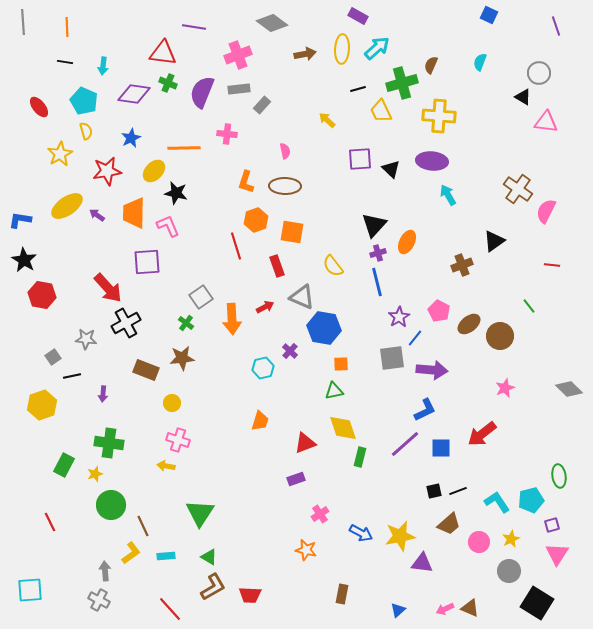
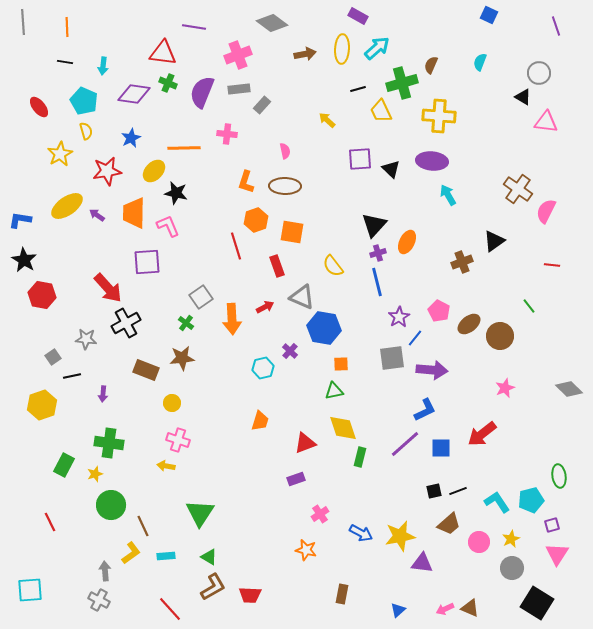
brown cross at (462, 265): moved 3 px up
gray circle at (509, 571): moved 3 px right, 3 px up
